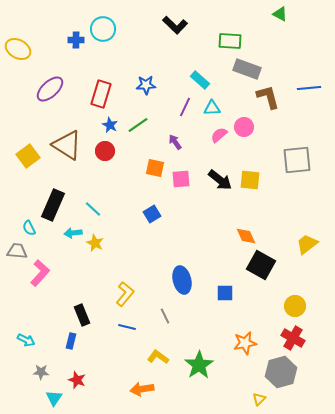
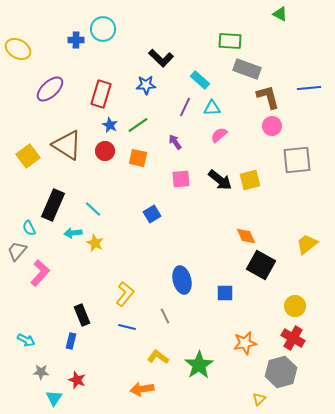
black L-shape at (175, 25): moved 14 px left, 33 px down
pink circle at (244, 127): moved 28 px right, 1 px up
orange square at (155, 168): moved 17 px left, 10 px up
yellow square at (250, 180): rotated 20 degrees counterclockwise
gray trapezoid at (17, 251): rotated 55 degrees counterclockwise
